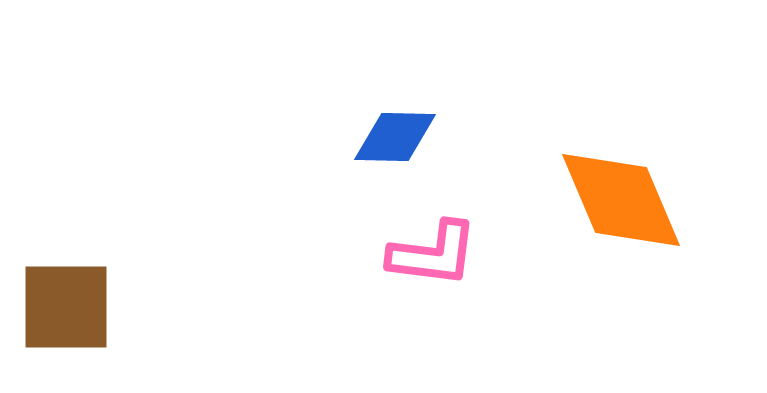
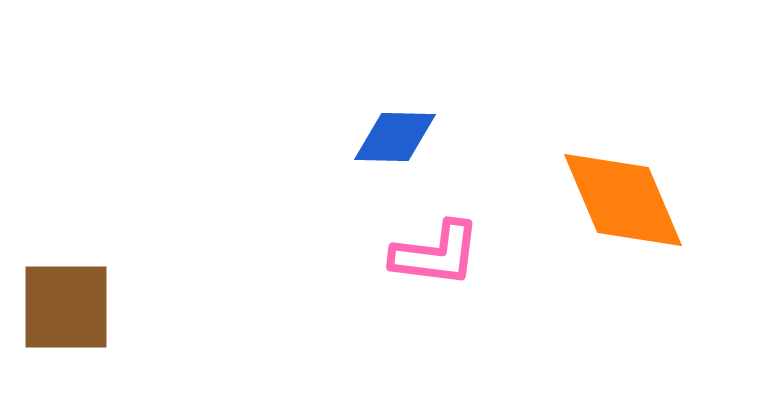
orange diamond: moved 2 px right
pink L-shape: moved 3 px right
